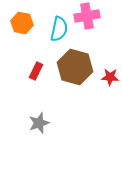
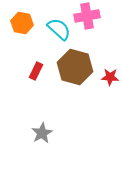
cyan semicircle: rotated 60 degrees counterclockwise
gray star: moved 3 px right, 10 px down; rotated 10 degrees counterclockwise
